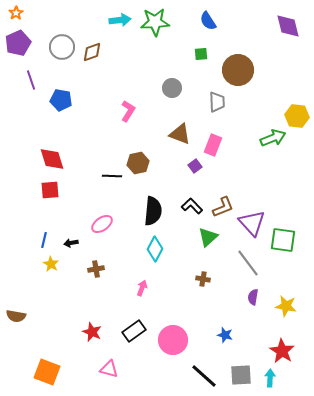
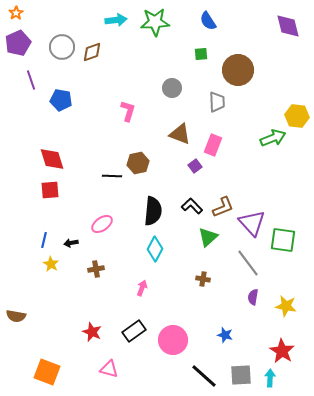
cyan arrow at (120, 20): moved 4 px left
pink L-shape at (128, 111): rotated 15 degrees counterclockwise
